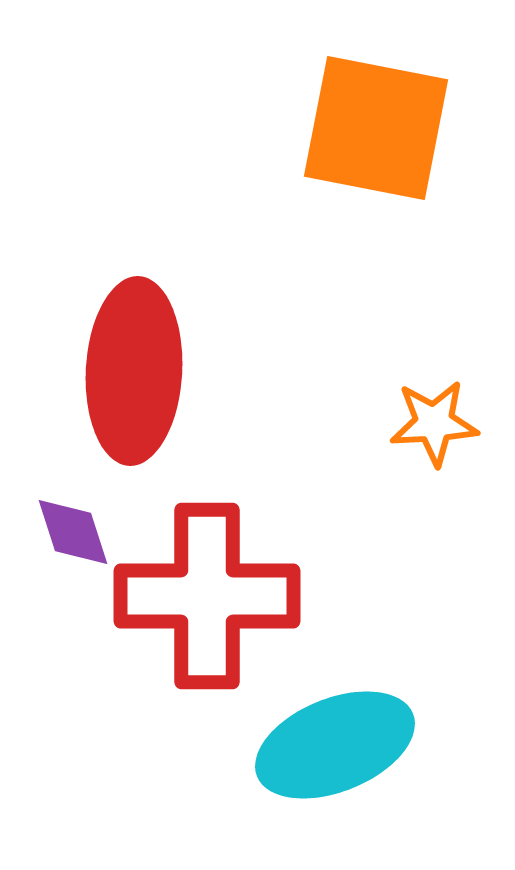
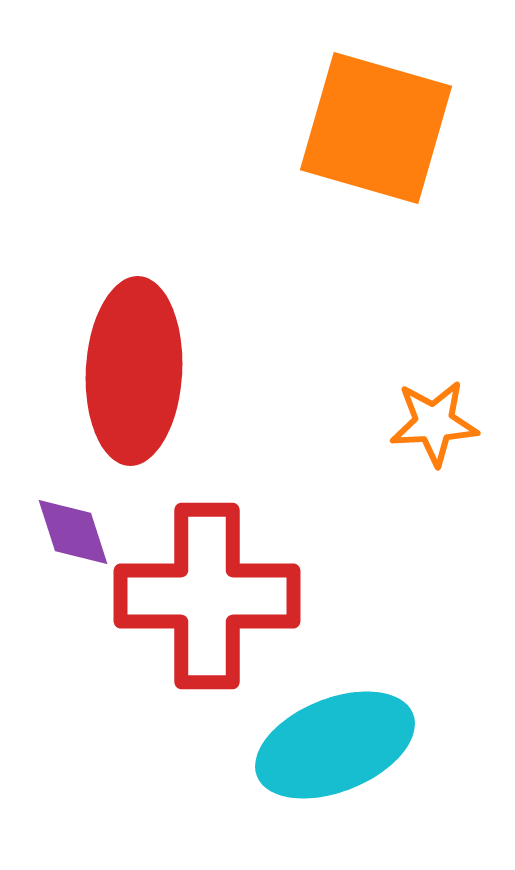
orange square: rotated 5 degrees clockwise
